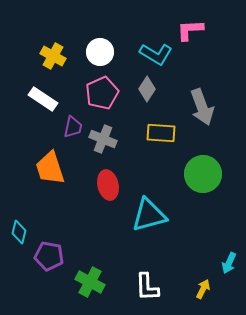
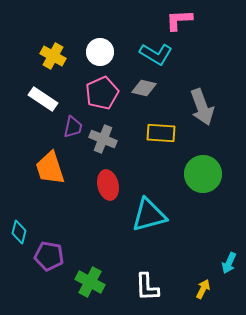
pink L-shape: moved 11 px left, 10 px up
gray diamond: moved 3 px left, 1 px up; rotated 70 degrees clockwise
